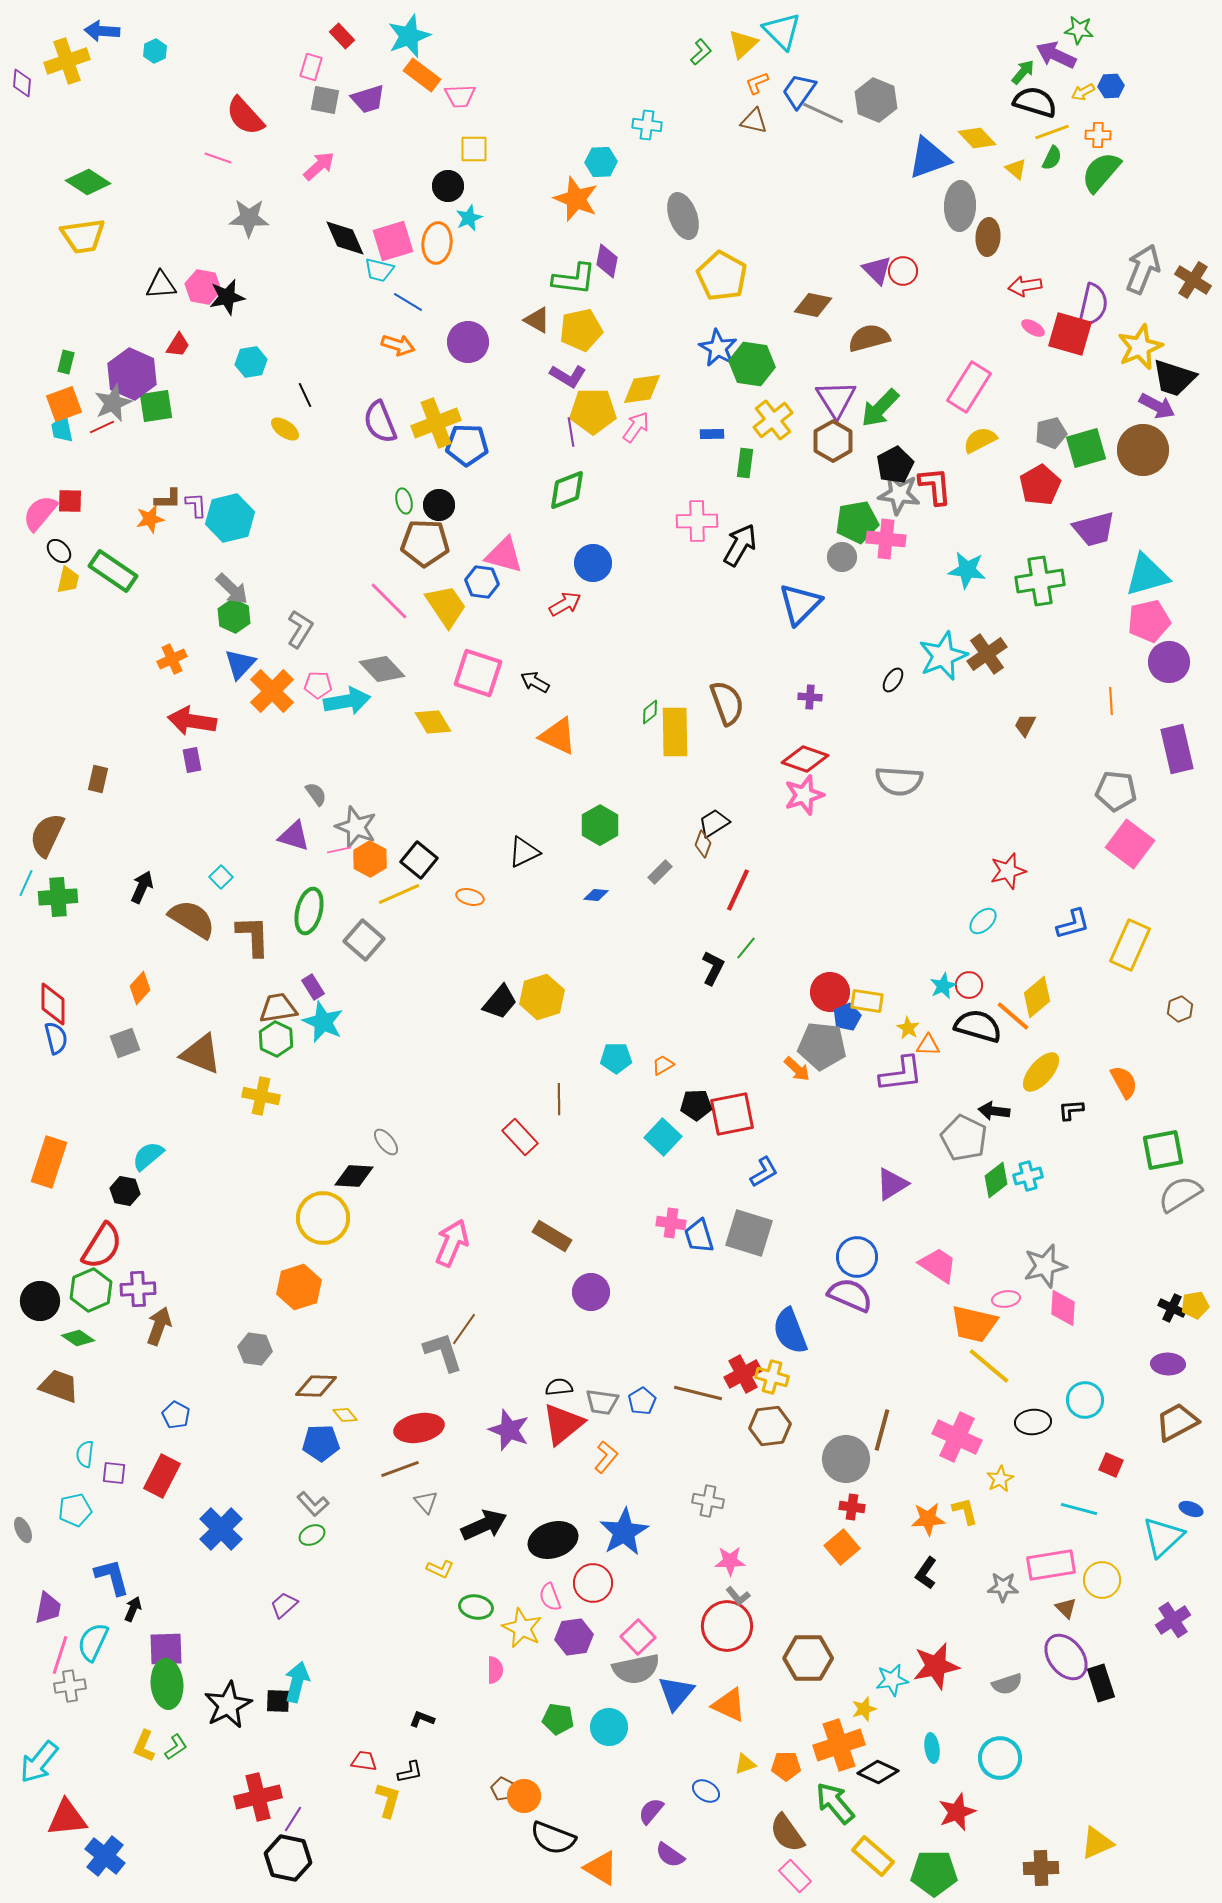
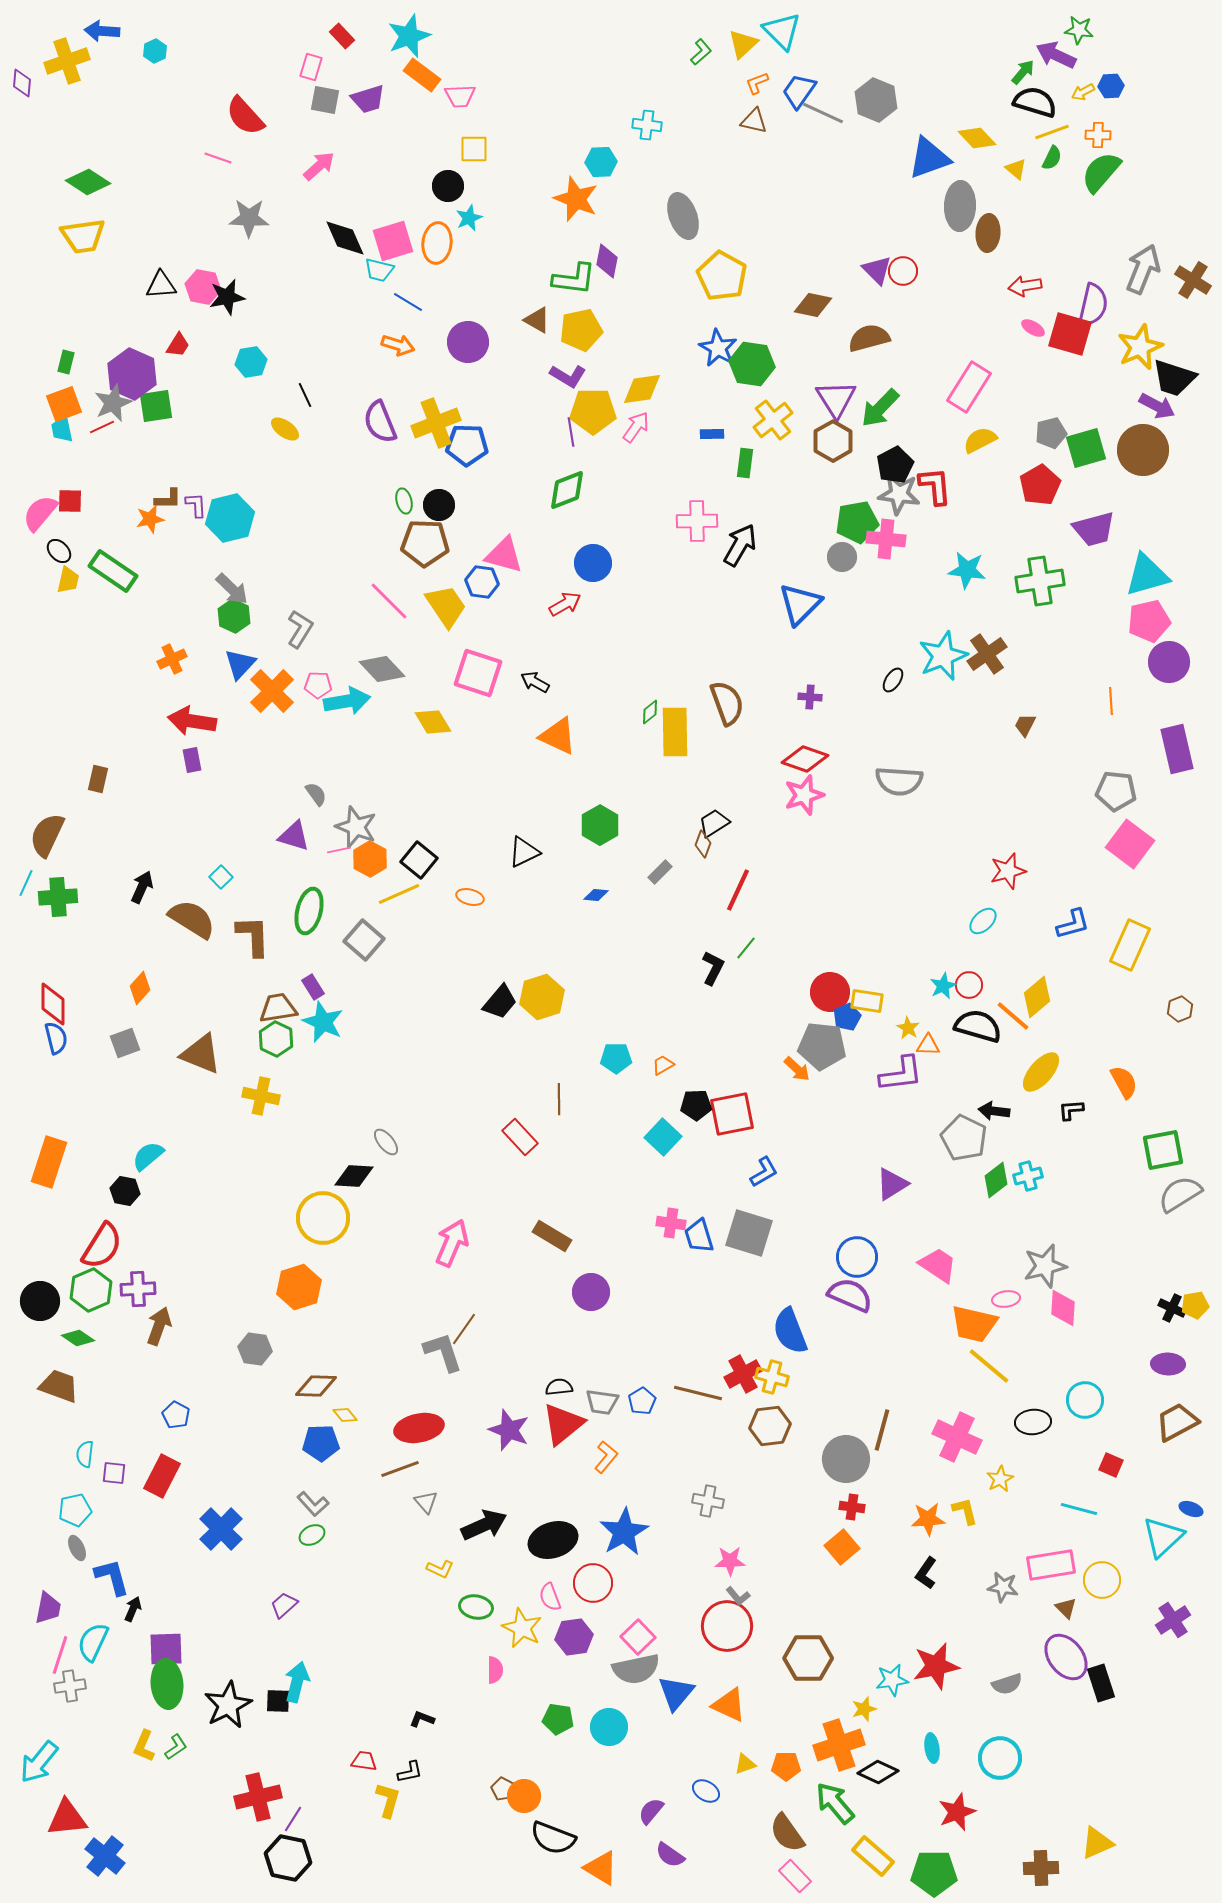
brown ellipse at (988, 237): moved 4 px up
gray ellipse at (23, 1530): moved 54 px right, 18 px down
gray star at (1003, 1587): rotated 8 degrees clockwise
